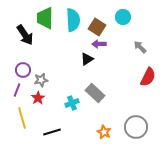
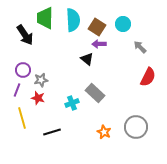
cyan circle: moved 7 px down
black triangle: rotated 48 degrees counterclockwise
red star: rotated 24 degrees counterclockwise
